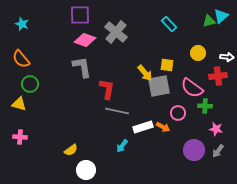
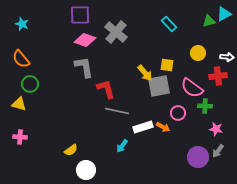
cyan triangle: moved 3 px right, 2 px up; rotated 14 degrees clockwise
gray L-shape: moved 2 px right
red L-shape: moved 1 px left; rotated 25 degrees counterclockwise
purple circle: moved 4 px right, 7 px down
